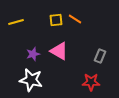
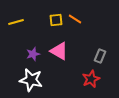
red star: moved 3 px up; rotated 24 degrees counterclockwise
